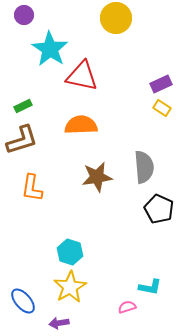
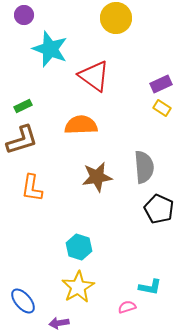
cyan star: rotated 12 degrees counterclockwise
red triangle: moved 12 px right; rotated 24 degrees clockwise
cyan hexagon: moved 9 px right, 5 px up
yellow star: moved 8 px right
